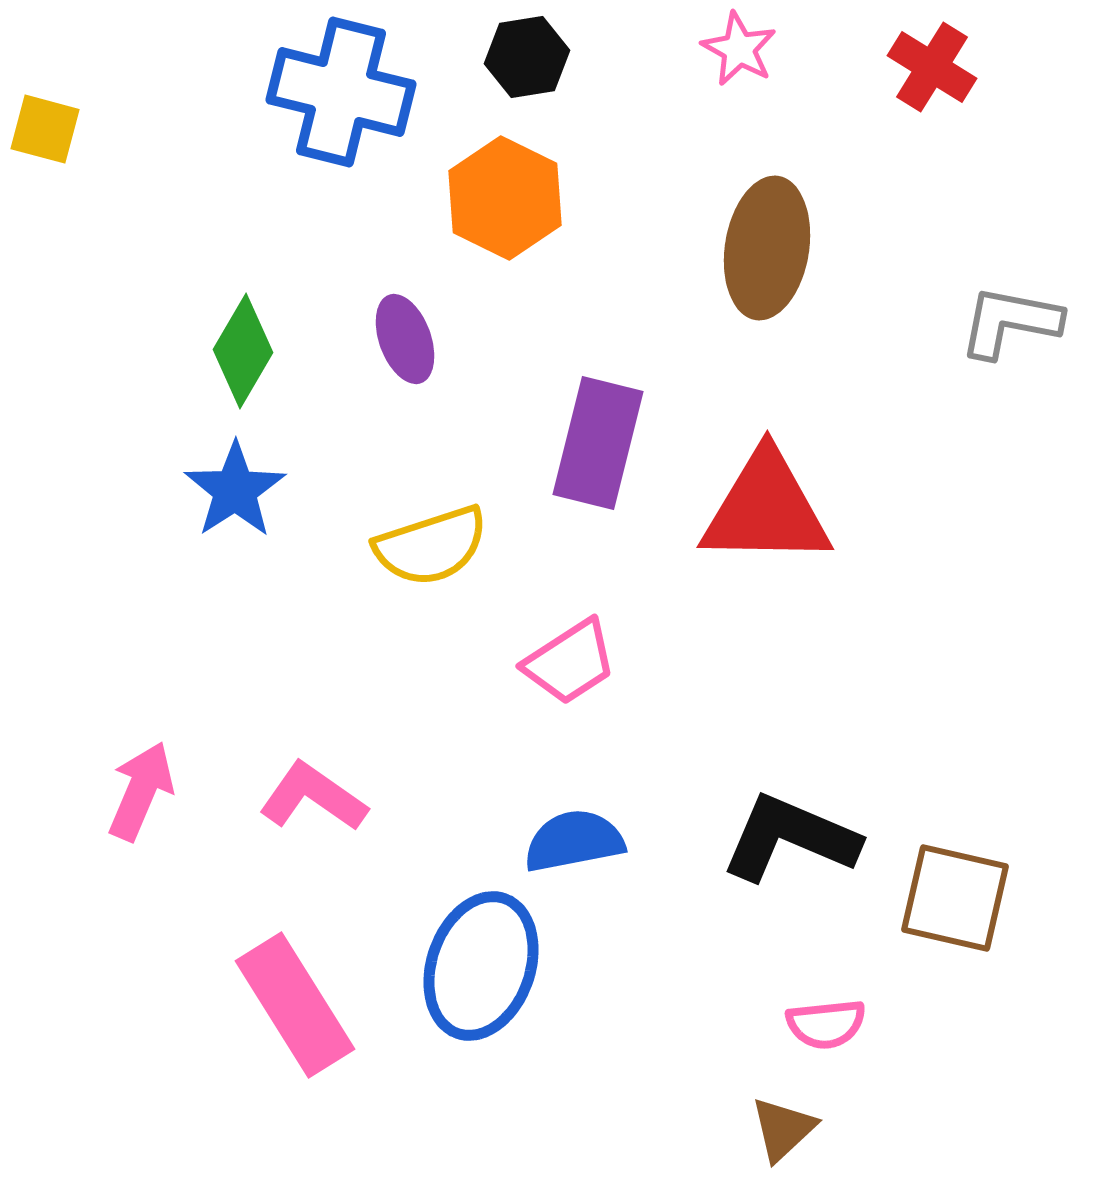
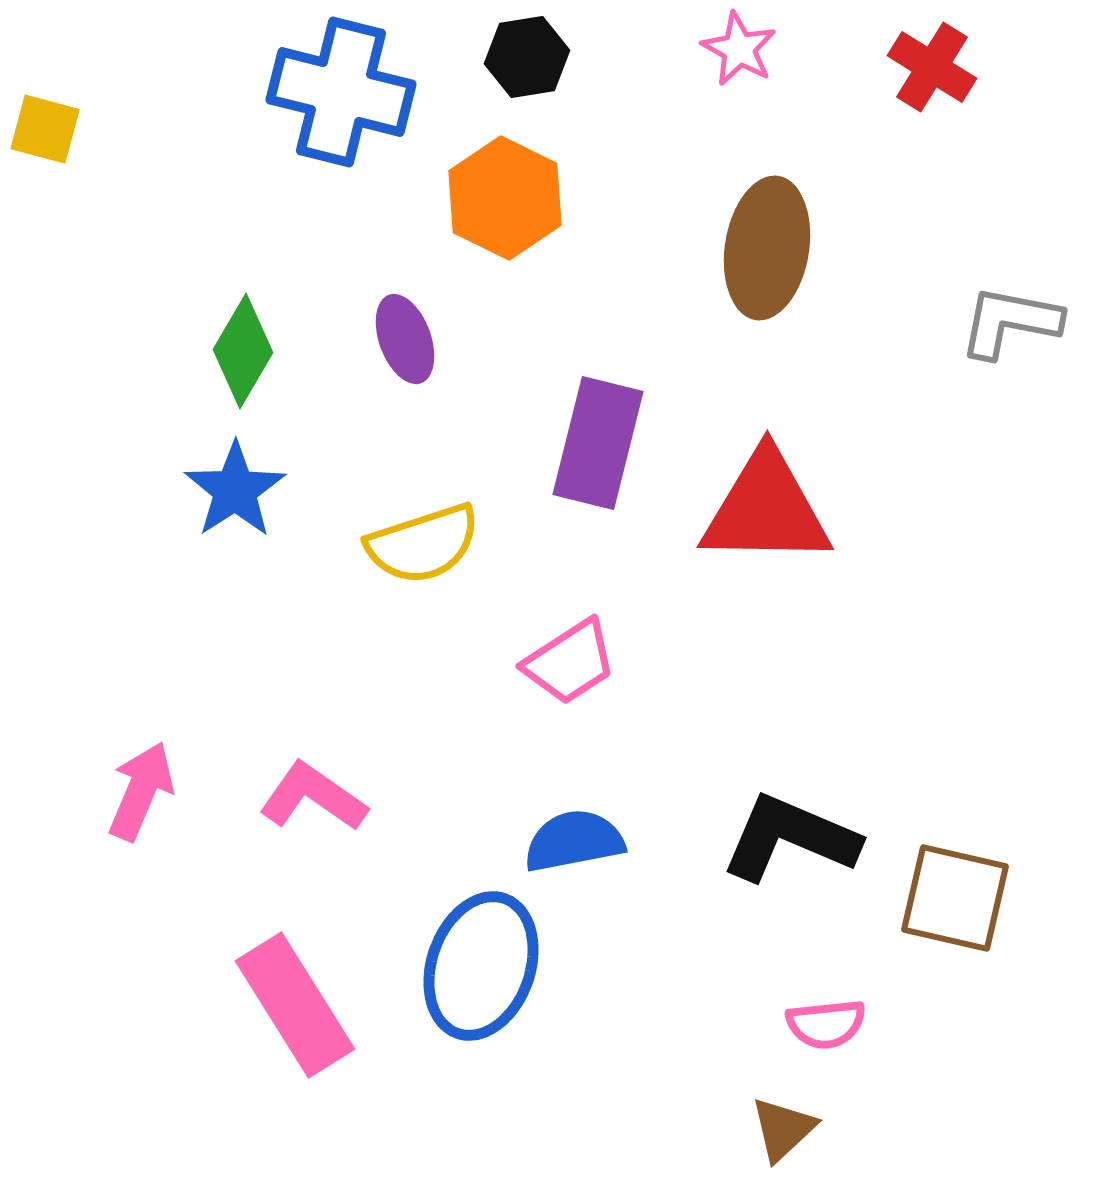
yellow semicircle: moved 8 px left, 2 px up
